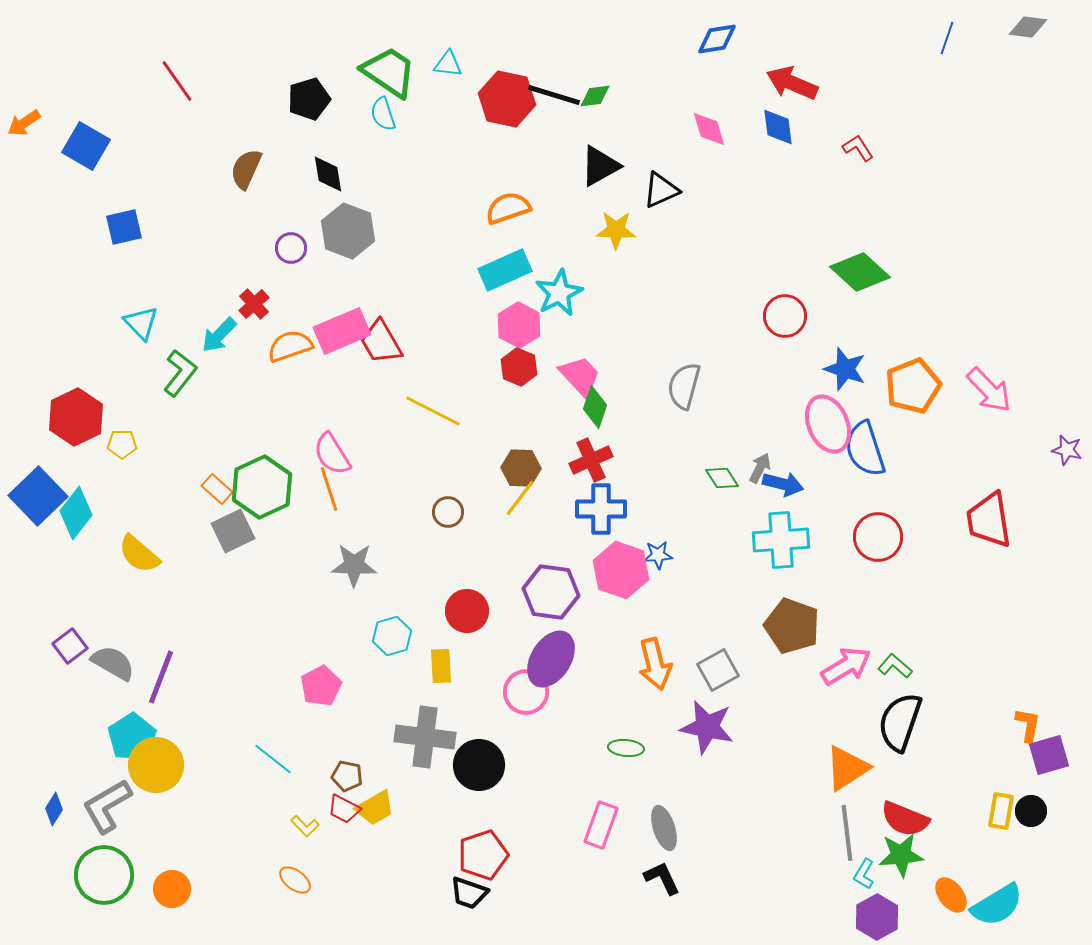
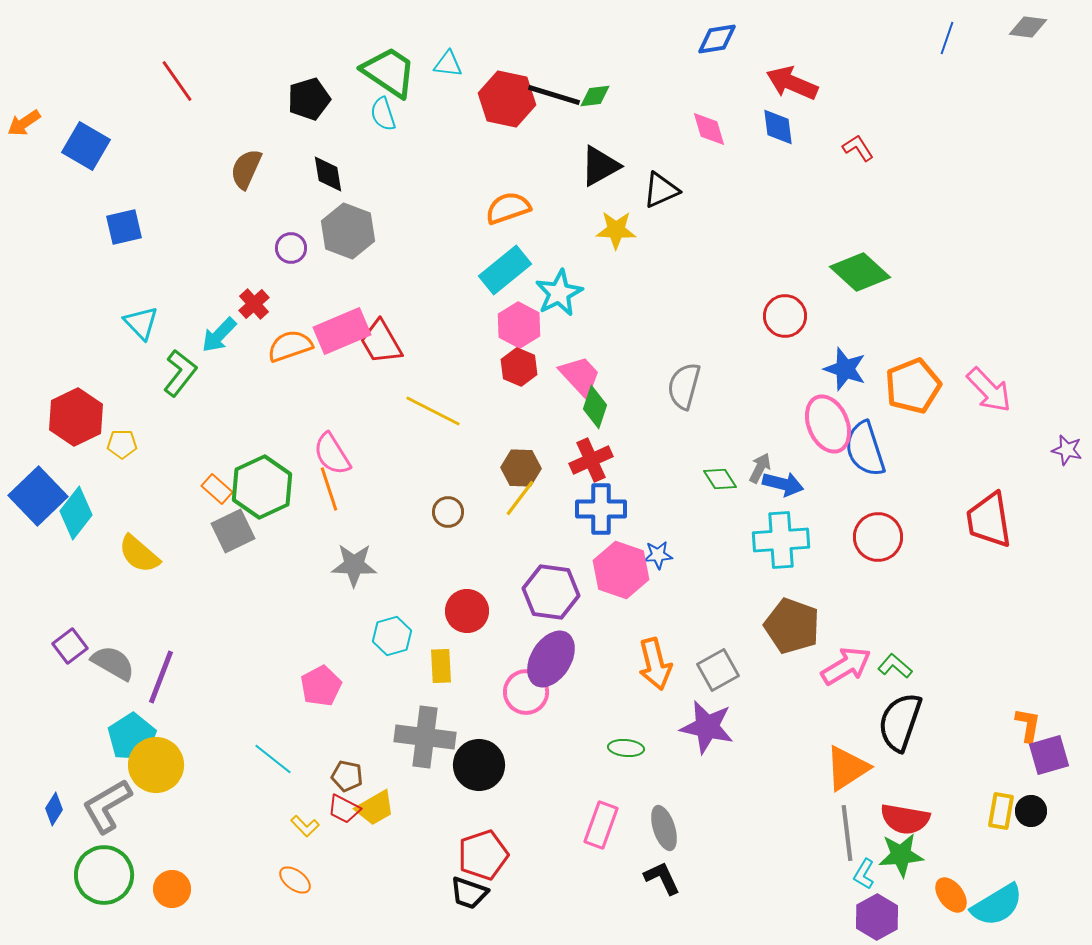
cyan rectangle at (505, 270): rotated 15 degrees counterclockwise
green diamond at (722, 478): moved 2 px left, 1 px down
red semicircle at (905, 819): rotated 12 degrees counterclockwise
